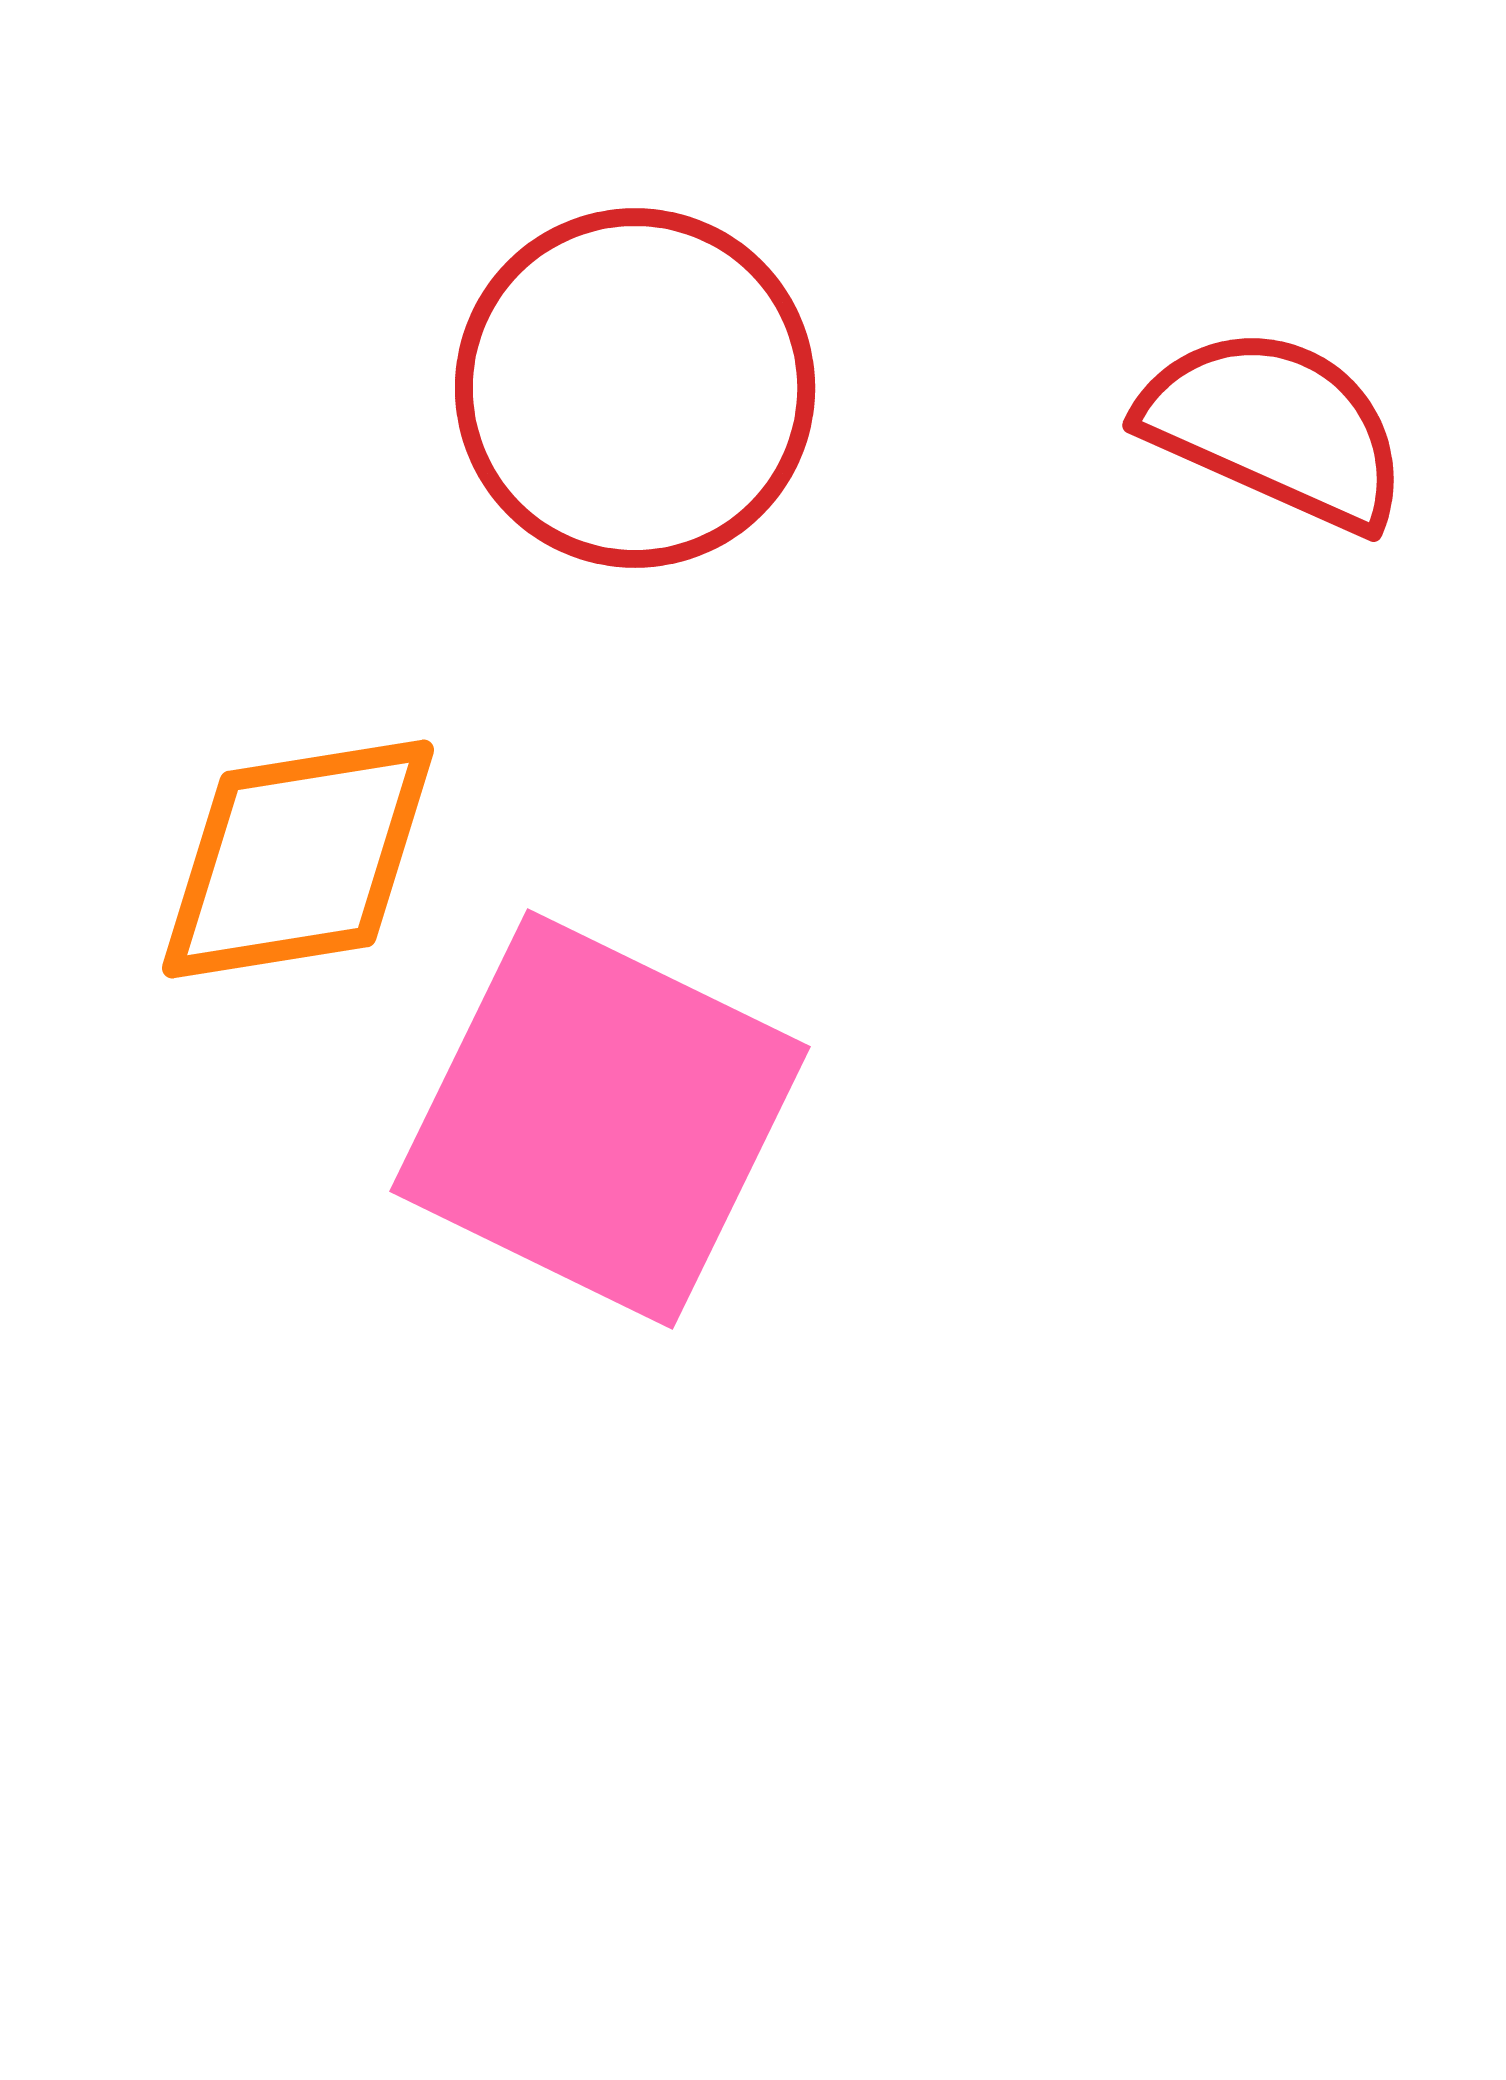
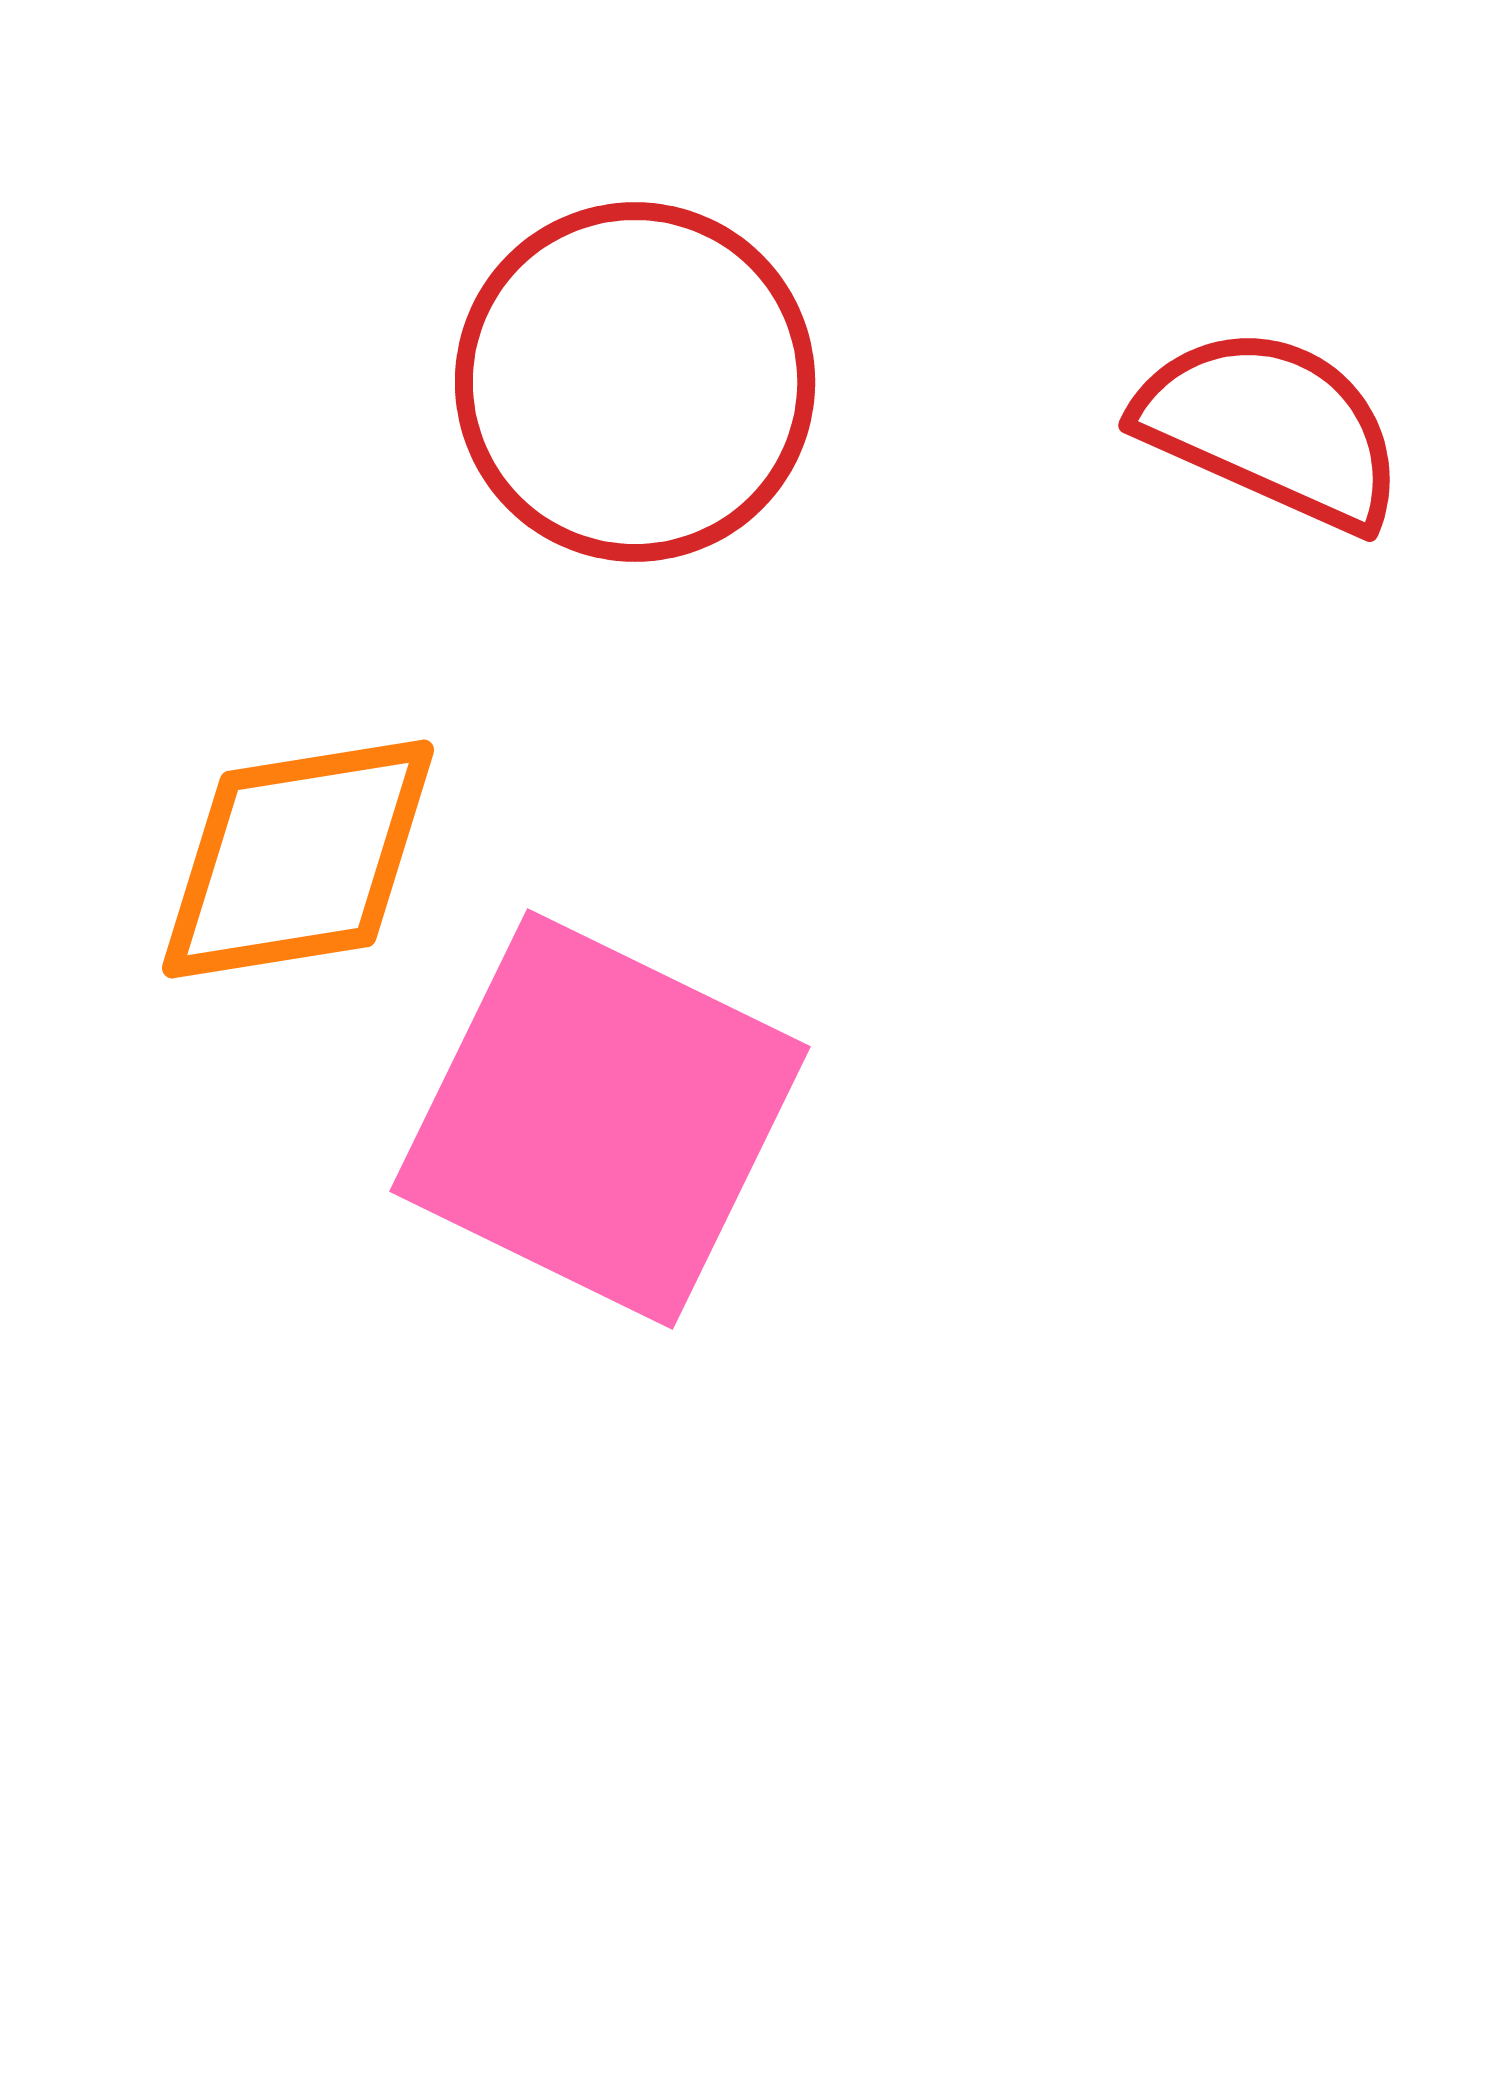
red circle: moved 6 px up
red semicircle: moved 4 px left
